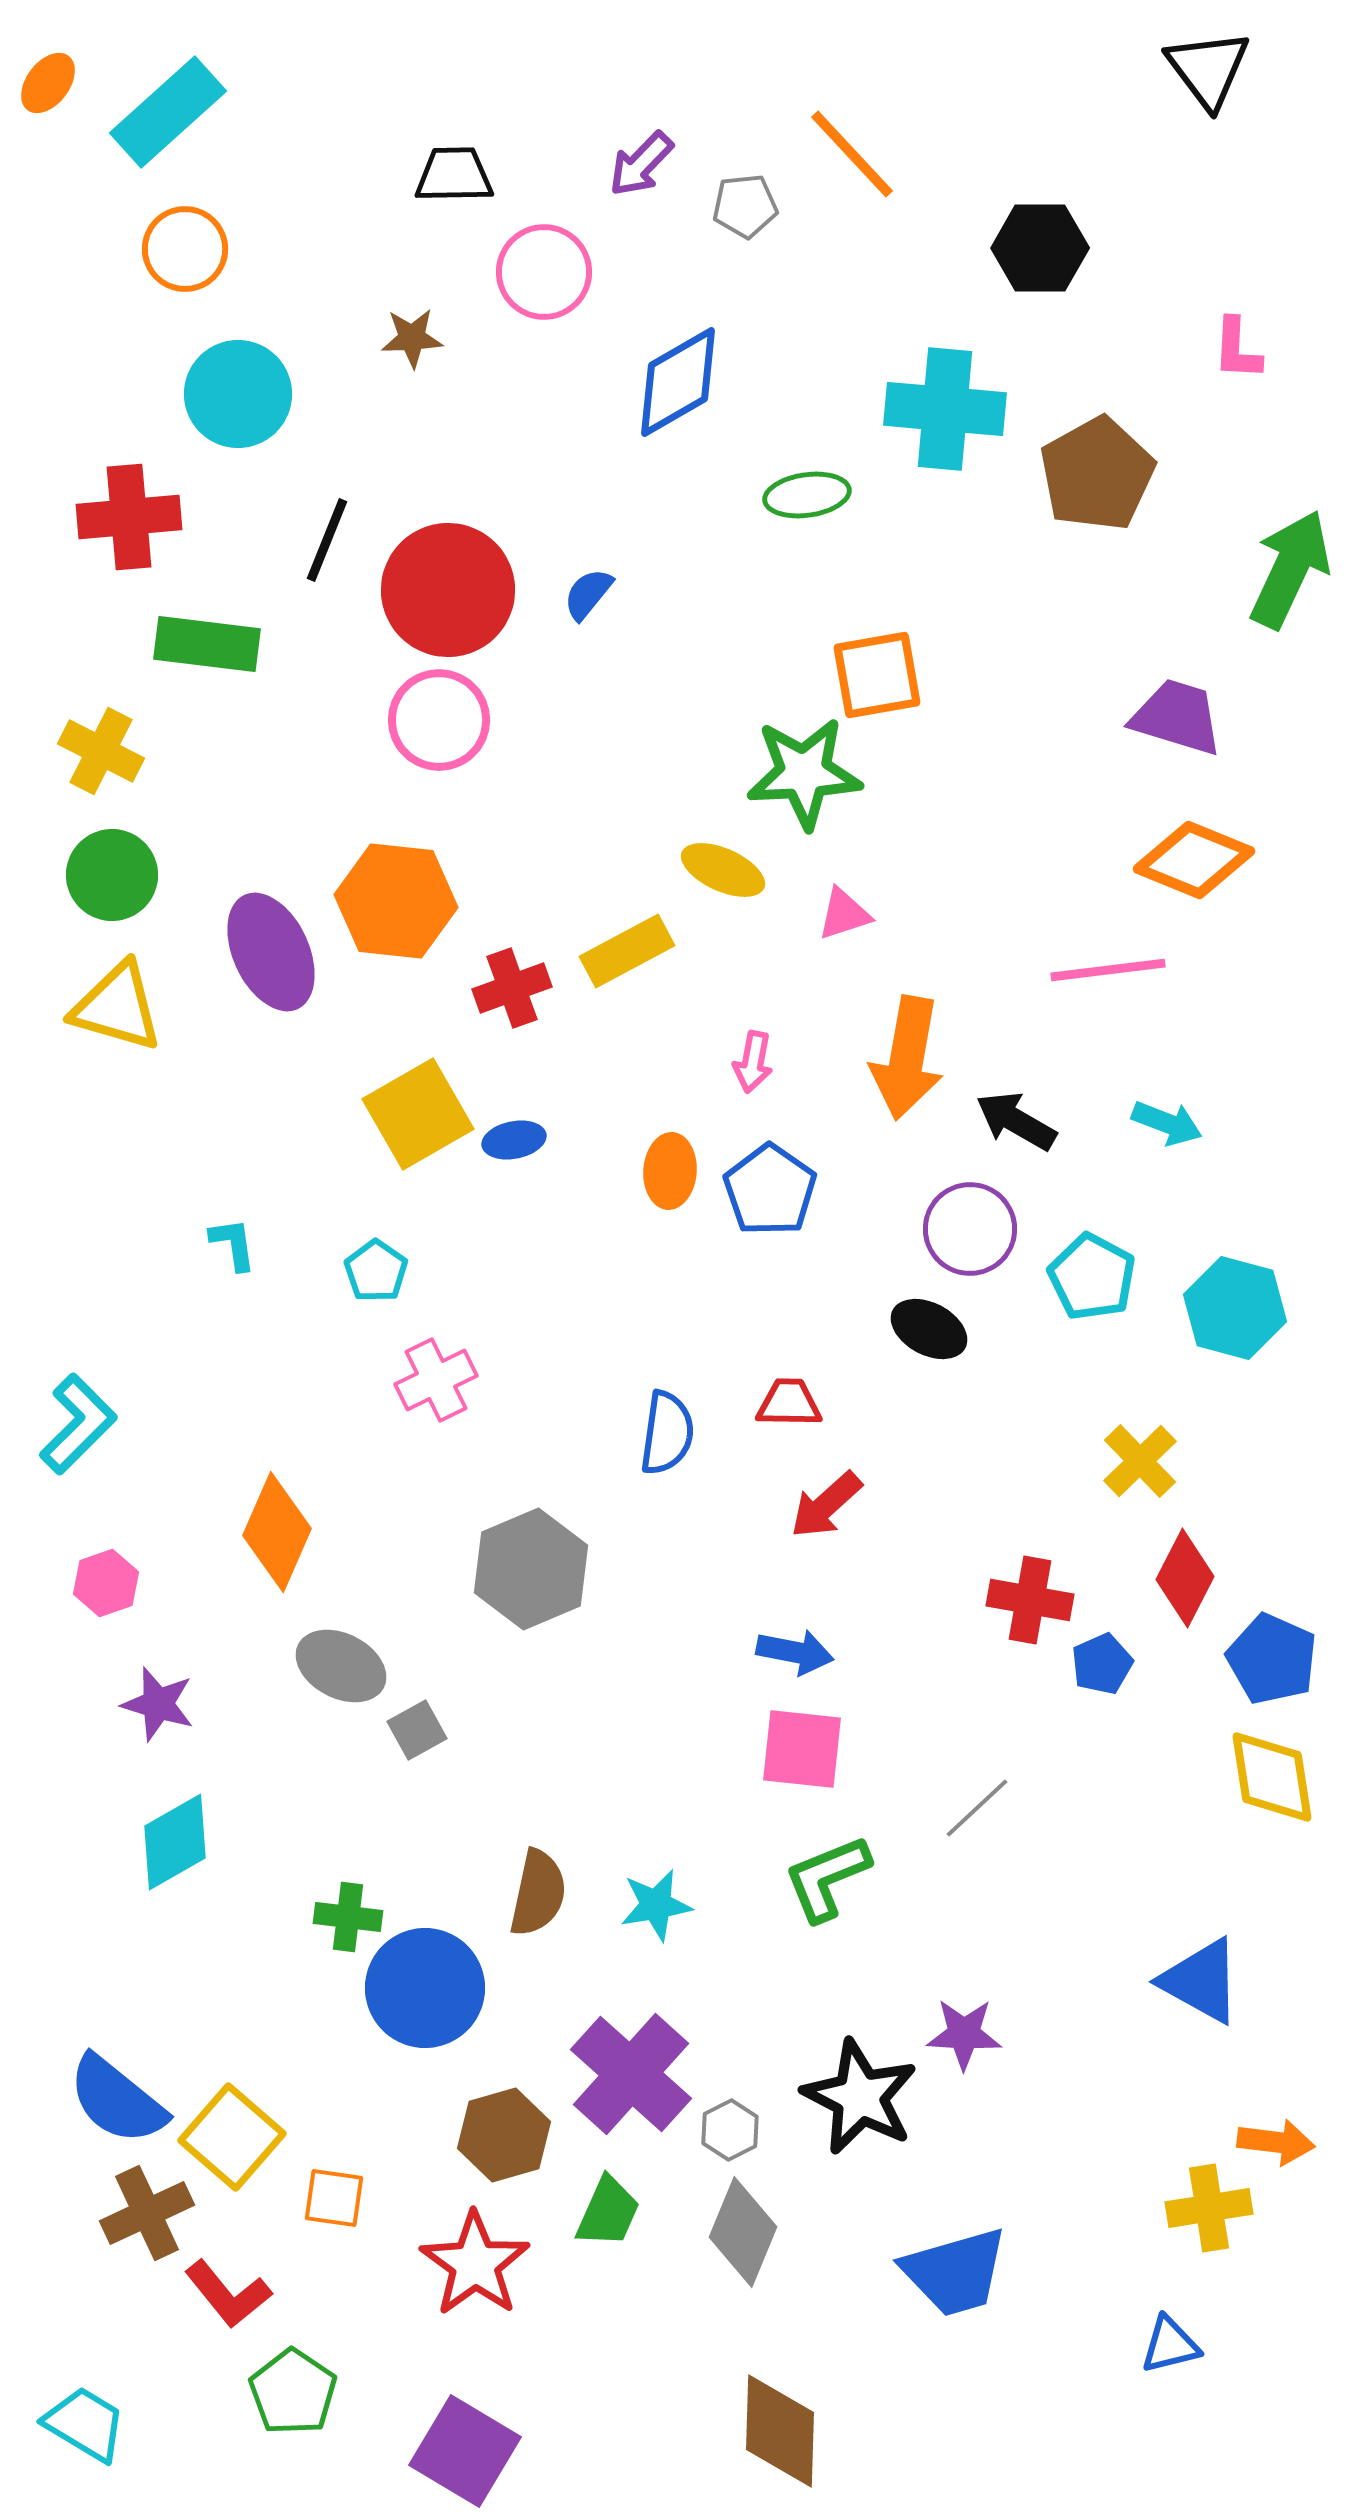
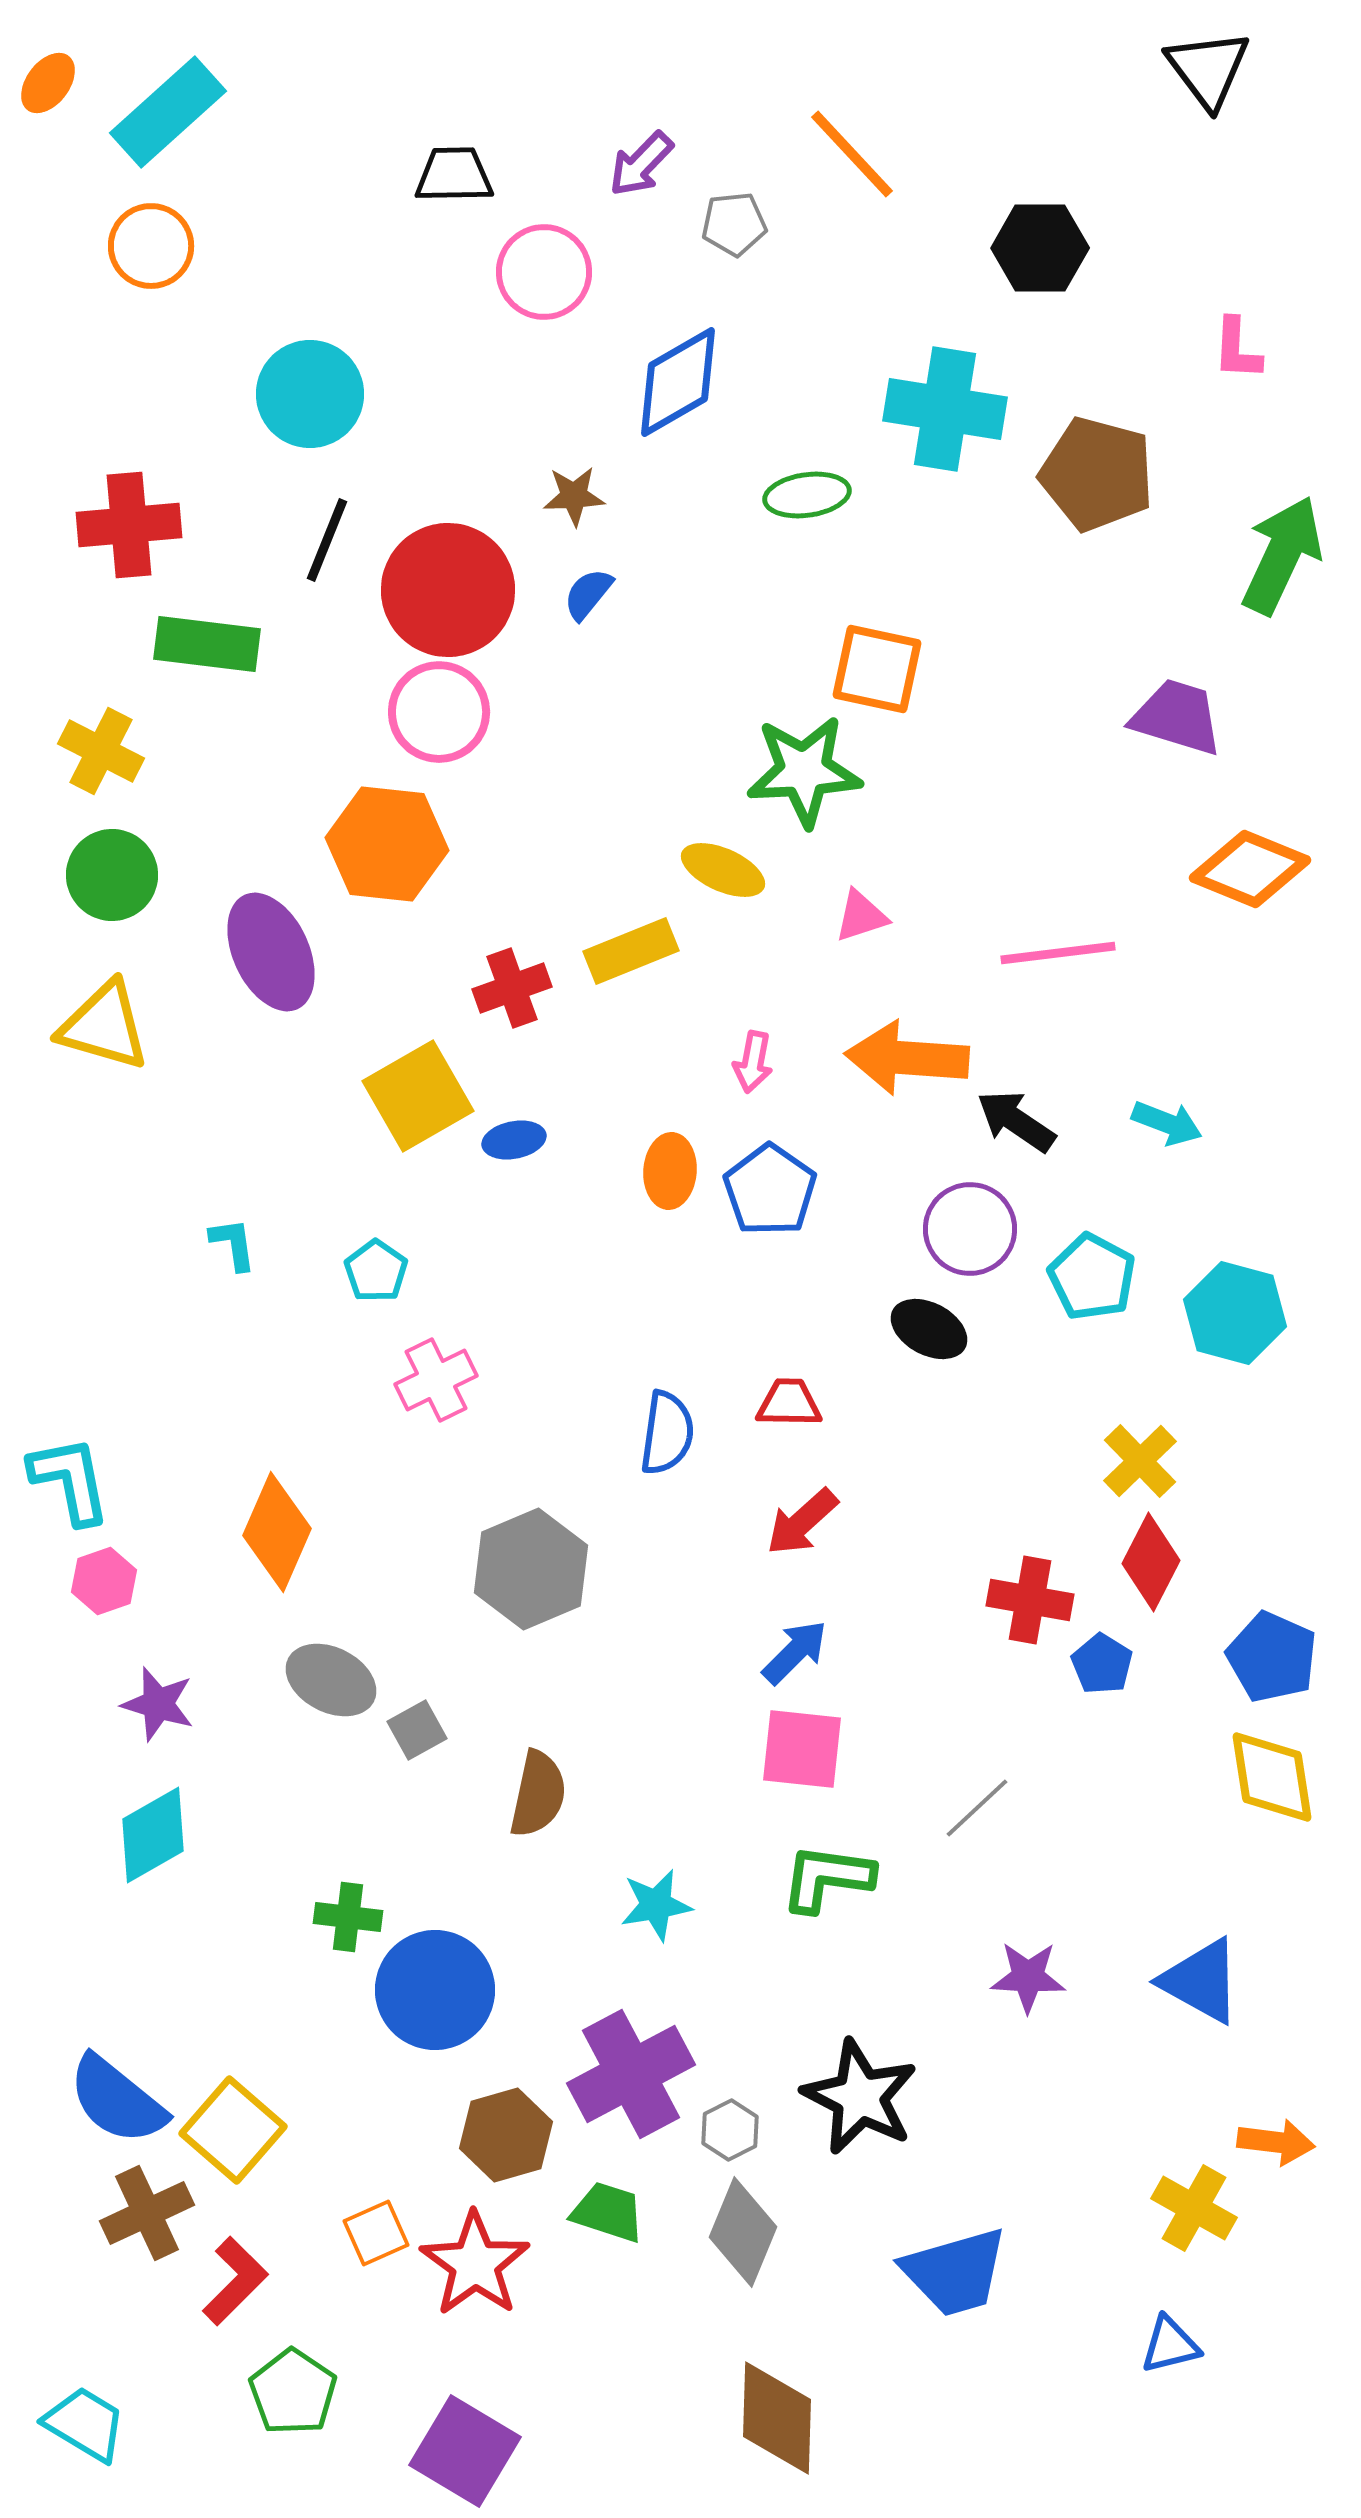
gray pentagon at (745, 206): moved 11 px left, 18 px down
orange circle at (185, 249): moved 34 px left, 3 px up
brown star at (412, 338): moved 162 px right, 158 px down
cyan circle at (238, 394): moved 72 px right
cyan cross at (945, 409): rotated 4 degrees clockwise
brown pentagon at (1097, 474): rotated 28 degrees counterclockwise
red cross at (129, 517): moved 8 px down
green arrow at (1290, 569): moved 8 px left, 14 px up
orange square at (877, 675): moved 6 px up; rotated 22 degrees clockwise
pink circle at (439, 720): moved 8 px up
green star at (804, 773): moved 2 px up
orange diamond at (1194, 860): moved 56 px right, 9 px down
orange hexagon at (396, 901): moved 9 px left, 57 px up
pink triangle at (844, 914): moved 17 px right, 2 px down
yellow rectangle at (627, 951): moved 4 px right; rotated 6 degrees clockwise
pink line at (1108, 970): moved 50 px left, 17 px up
yellow triangle at (117, 1007): moved 13 px left, 19 px down
orange arrow at (907, 1058): rotated 84 degrees clockwise
yellow square at (418, 1114): moved 18 px up
black arrow at (1016, 1121): rotated 4 degrees clockwise
cyan hexagon at (1235, 1308): moved 5 px down
cyan L-shape at (78, 1424): moved 8 px left, 56 px down; rotated 56 degrees counterclockwise
red arrow at (826, 1505): moved 24 px left, 17 px down
red diamond at (1185, 1578): moved 34 px left, 16 px up
pink hexagon at (106, 1583): moved 2 px left, 2 px up
blue arrow at (795, 1652): rotated 56 degrees counterclockwise
blue pentagon at (1272, 1659): moved 2 px up
blue pentagon at (1102, 1664): rotated 16 degrees counterclockwise
gray ellipse at (341, 1666): moved 10 px left, 14 px down
cyan diamond at (175, 1842): moved 22 px left, 7 px up
green L-shape at (827, 1878): rotated 30 degrees clockwise
brown semicircle at (538, 1893): moved 99 px up
blue circle at (425, 1988): moved 10 px right, 2 px down
purple star at (964, 2034): moved 64 px right, 57 px up
purple cross at (631, 2074): rotated 20 degrees clockwise
brown hexagon at (504, 2135): moved 2 px right
yellow square at (232, 2137): moved 1 px right, 7 px up
orange square at (334, 2198): moved 42 px right, 35 px down; rotated 32 degrees counterclockwise
yellow cross at (1209, 2208): moved 15 px left; rotated 38 degrees clockwise
green trapezoid at (608, 2212): rotated 96 degrees counterclockwise
red L-shape at (228, 2294): moved 7 px right, 13 px up; rotated 96 degrees counterclockwise
brown diamond at (780, 2431): moved 3 px left, 13 px up
